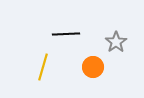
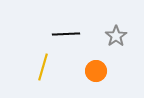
gray star: moved 6 px up
orange circle: moved 3 px right, 4 px down
